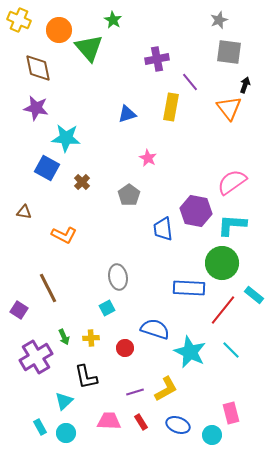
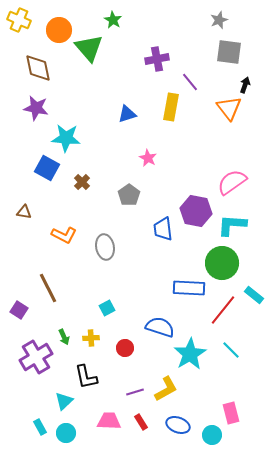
gray ellipse at (118, 277): moved 13 px left, 30 px up
blue semicircle at (155, 329): moved 5 px right, 2 px up
cyan star at (190, 352): moved 2 px down; rotated 16 degrees clockwise
